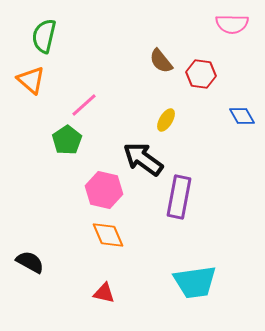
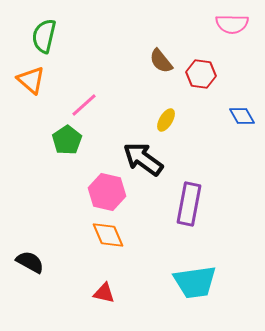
pink hexagon: moved 3 px right, 2 px down
purple rectangle: moved 10 px right, 7 px down
